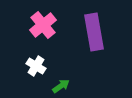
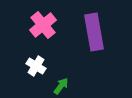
green arrow: rotated 18 degrees counterclockwise
